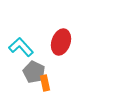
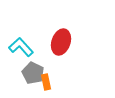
gray pentagon: moved 1 px left, 1 px down
orange rectangle: moved 1 px right, 1 px up
